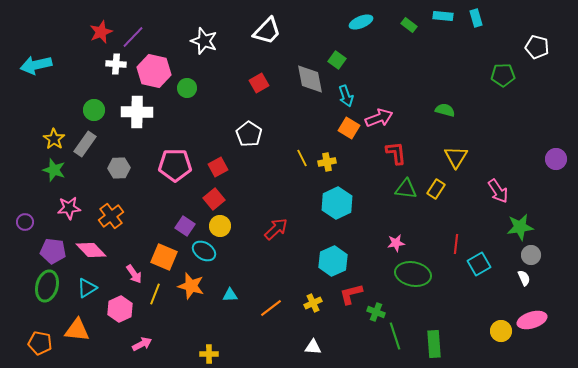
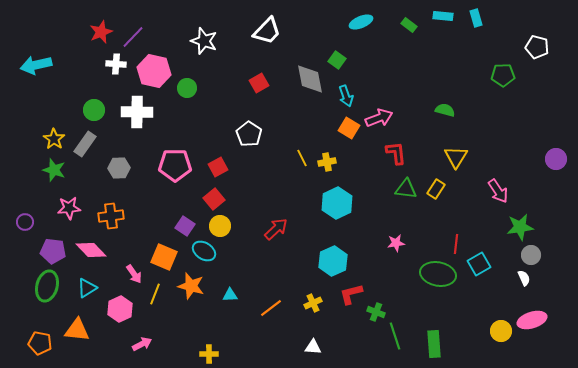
orange cross at (111, 216): rotated 30 degrees clockwise
green ellipse at (413, 274): moved 25 px right
